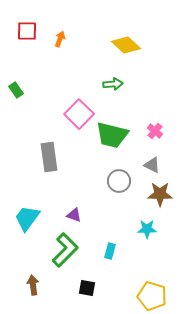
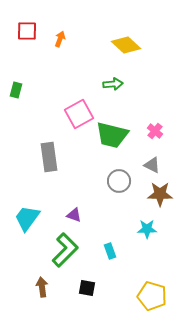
green rectangle: rotated 49 degrees clockwise
pink square: rotated 16 degrees clockwise
cyan rectangle: rotated 35 degrees counterclockwise
brown arrow: moved 9 px right, 2 px down
